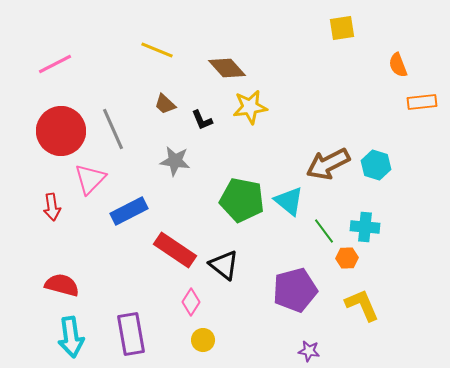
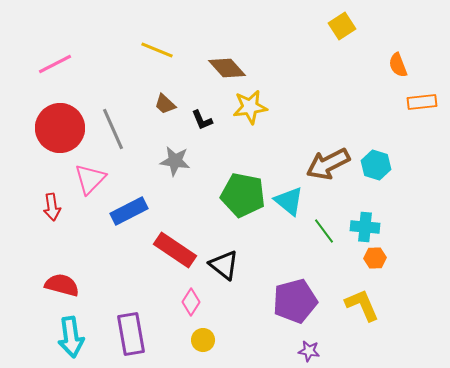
yellow square: moved 2 px up; rotated 24 degrees counterclockwise
red circle: moved 1 px left, 3 px up
green pentagon: moved 1 px right, 5 px up
orange hexagon: moved 28 px right
purple pentagon: moved 11 px down
